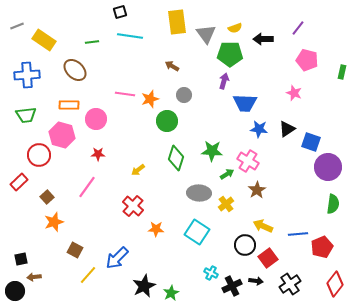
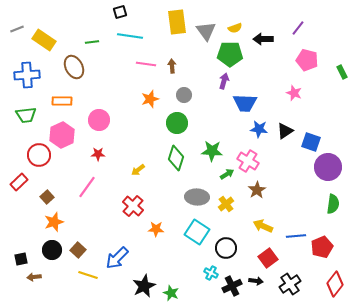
gray line at (17, 26): moved 3 px down
gray triangle at (206, 34): moved 3 px up
brown arrow at (172, 66): rotated 56 degrees clockwise
brown ellipse at (75, 70): moved 1 px left, 3 px up; rotated 20 degrees clockwise
green rectangle at (342, 72): rotated 40 degrees counterclockwise
pink line at (125, 94): moved 21 px right, 30 px up
orange rectangle at (69, 105): moved 7 px left, 4 px up
pink circle at (96, 119): moved 3 px right, 1 px down
green circle at (167, 121): moved 10 px right, 2 px down
black triangle at (287, 129): moved 2 px left, 2 px down
pink hexagon at (62, 135): rotated 20 degrees clockwise
gray ellipse at (199, 193): moved 2 px left, 4 px down
blue line at (298, 234): moved 2 px left, 2 px down
black circle at (245, 245): moved 19 px left, 3 px down
brown square at (75, 250): moved 3 px right; rotated 14 degrees clockwise
yellow line at (88, 275): rotated 66 degrees clockwise
black circle at (15, 291): moved 37 px right, 41 px up
green star at (171, 293): rotated 21 degrees counterclockwise
